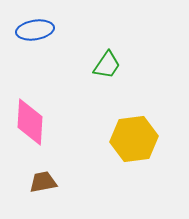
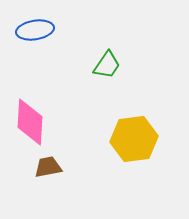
brown trapezoid: moved 5 px right, 15 px up
